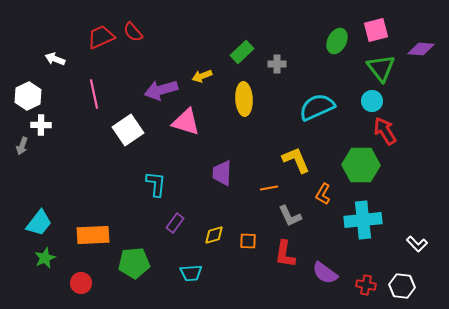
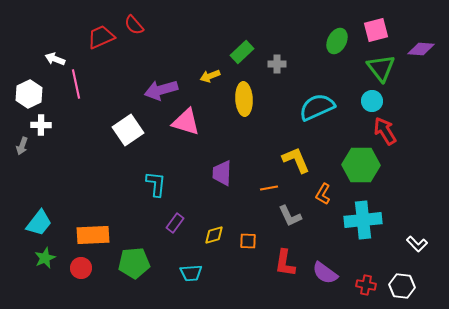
red semicircle at (133, 32): moved 1 px right, 7 px up
yellow arrow at (202, 76): moved 8 px right
pink line at (94, 94): moved 18 px left, 10 px up
white hexagon at (28, 96): moved 1 px right, 2 px up
red L-shape at (285, 254): moved 9 px down
red circle at (81, 283): moved 15 px up
